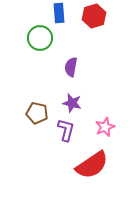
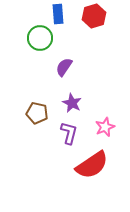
blue rectangle: moved 1 px left, 1 px down
purple semicircle: moved 7 px left; rotated 24 degrees clockwise
purple star: rotated 12 degrees clockwise
purple L-shape: moved 3 px right, 3 px down
